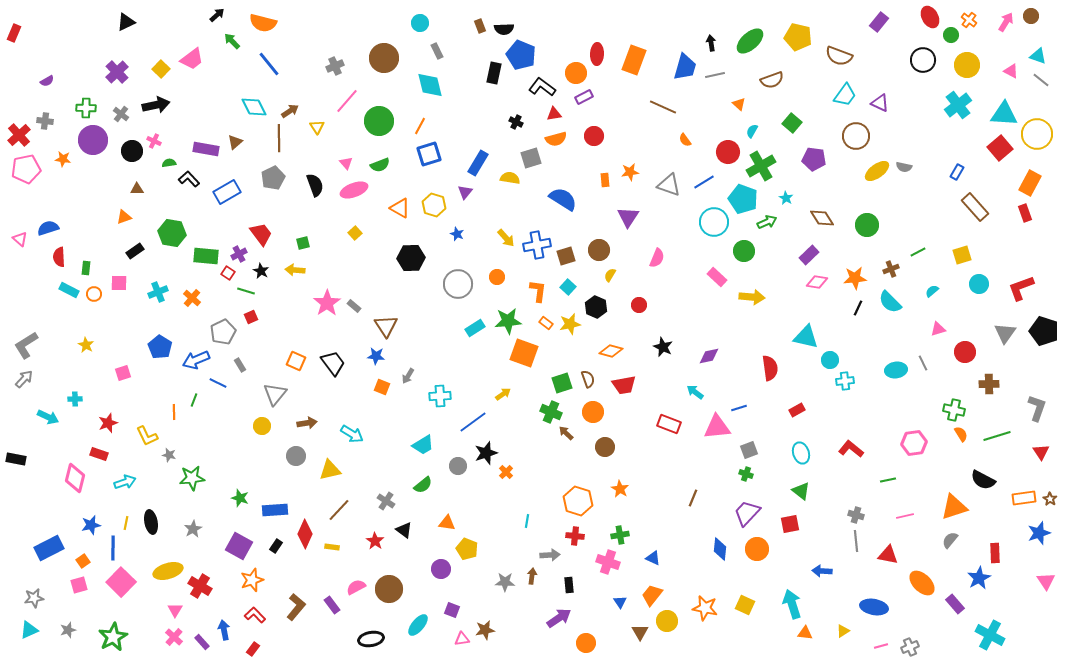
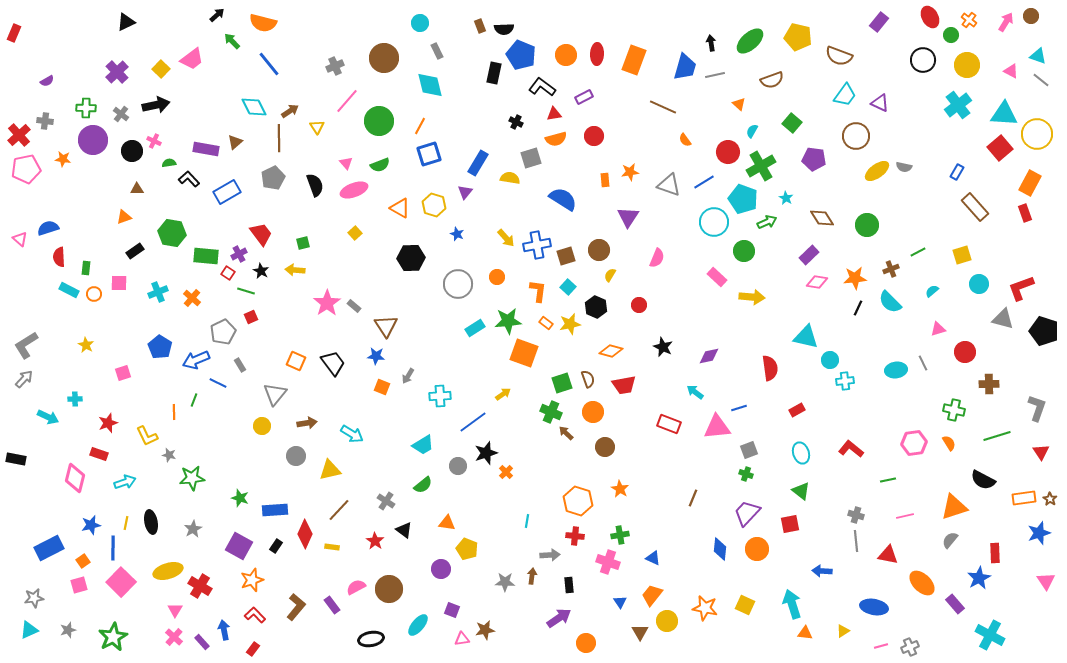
orange circle at (576, 73): moved 10 px left, 18 px up
gray triangle at (1005, 333): moved 2 px left, 14 px up; rotated 50 degrees counterclockwise
orange semicircle at (961, 434): moved 12 px left, 9 px down
